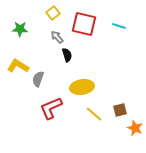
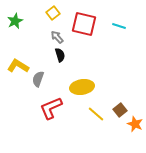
green star: moved 5 px left, 8 px up; rotated 28 degrees counterclockwise
black semicircle: moved 7 px left
brown square: rotated 24 degrees counterclockwise
yellow line: moved 2 px right
orange star: moved 4 px up
